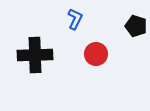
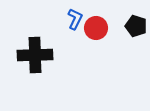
red circle: moved 26 px up
